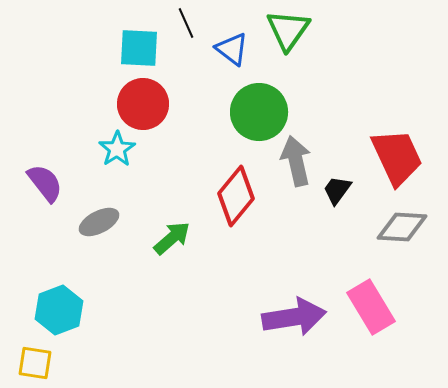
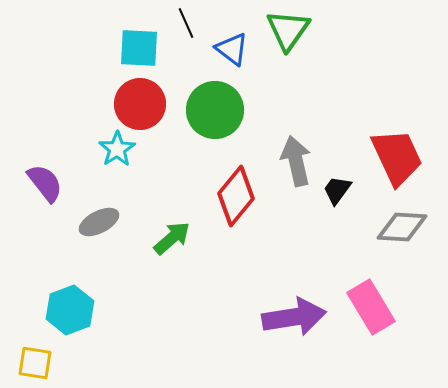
red circle: moved 3 px left
green circle: moved 44 px left, 2 px up
cyan hexagon: moved 11 px right
